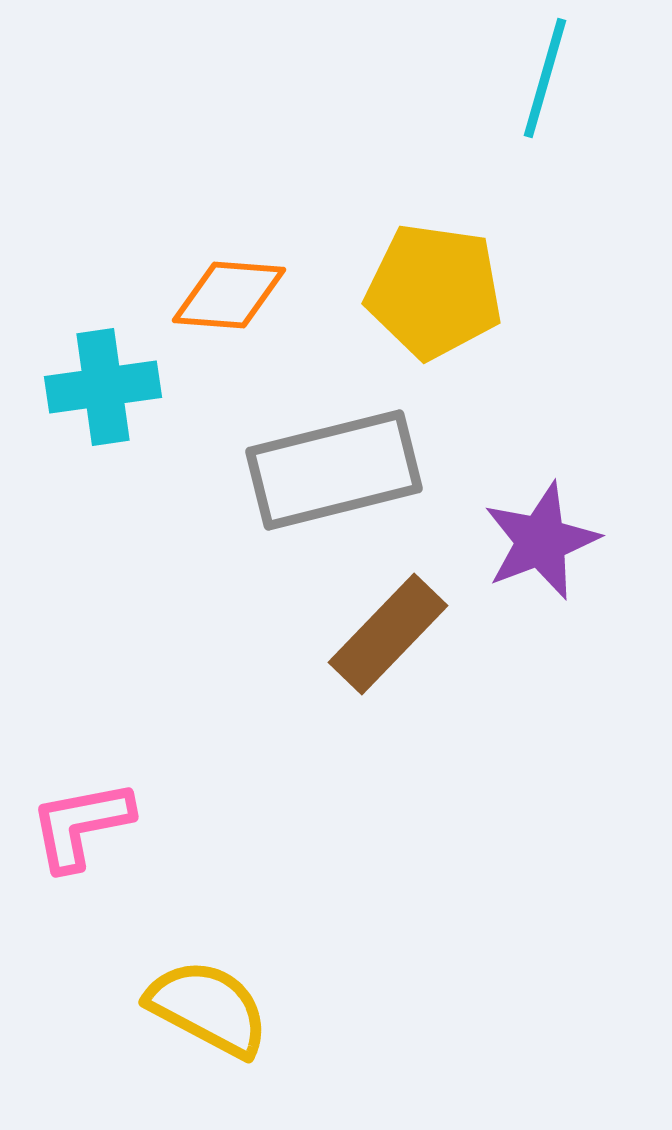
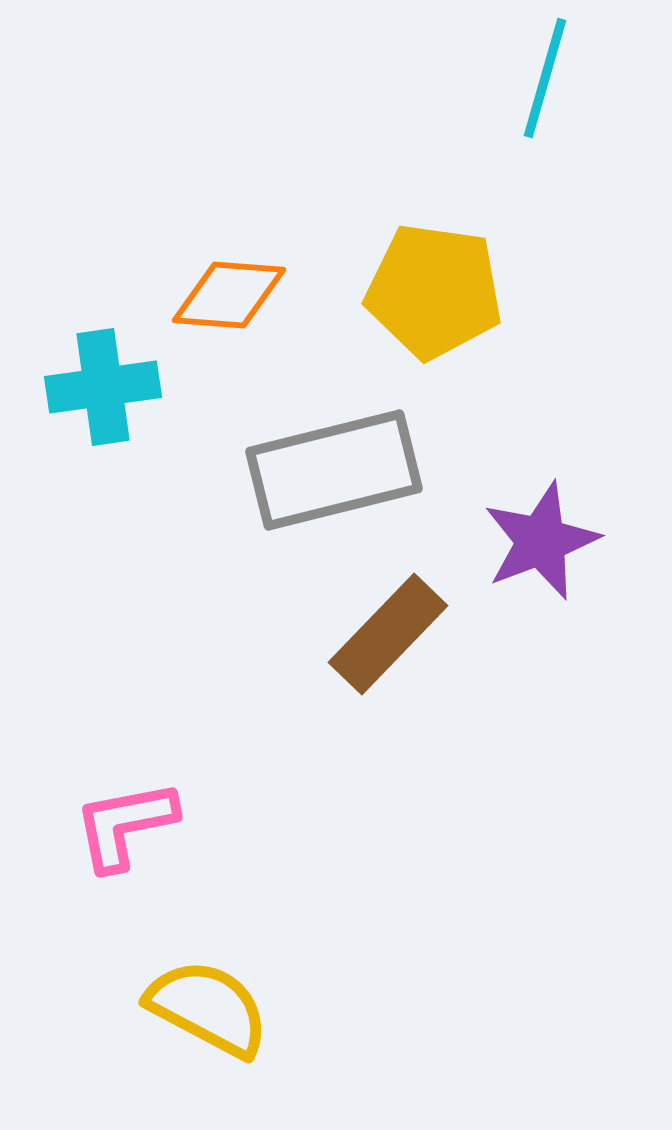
pink L-shape: moved 44 px right
